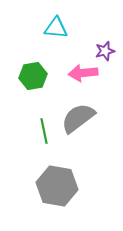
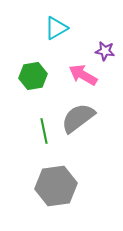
cyan triangle: rotated 35 degrees counterclockwise
purple star: rotated 24 degrees clockwise
pink arrow: moved 2 px down; rotated 36 degrees clockwise
gray hexagon: moved 1 px left; rotated 18 degrees counterclockwise
